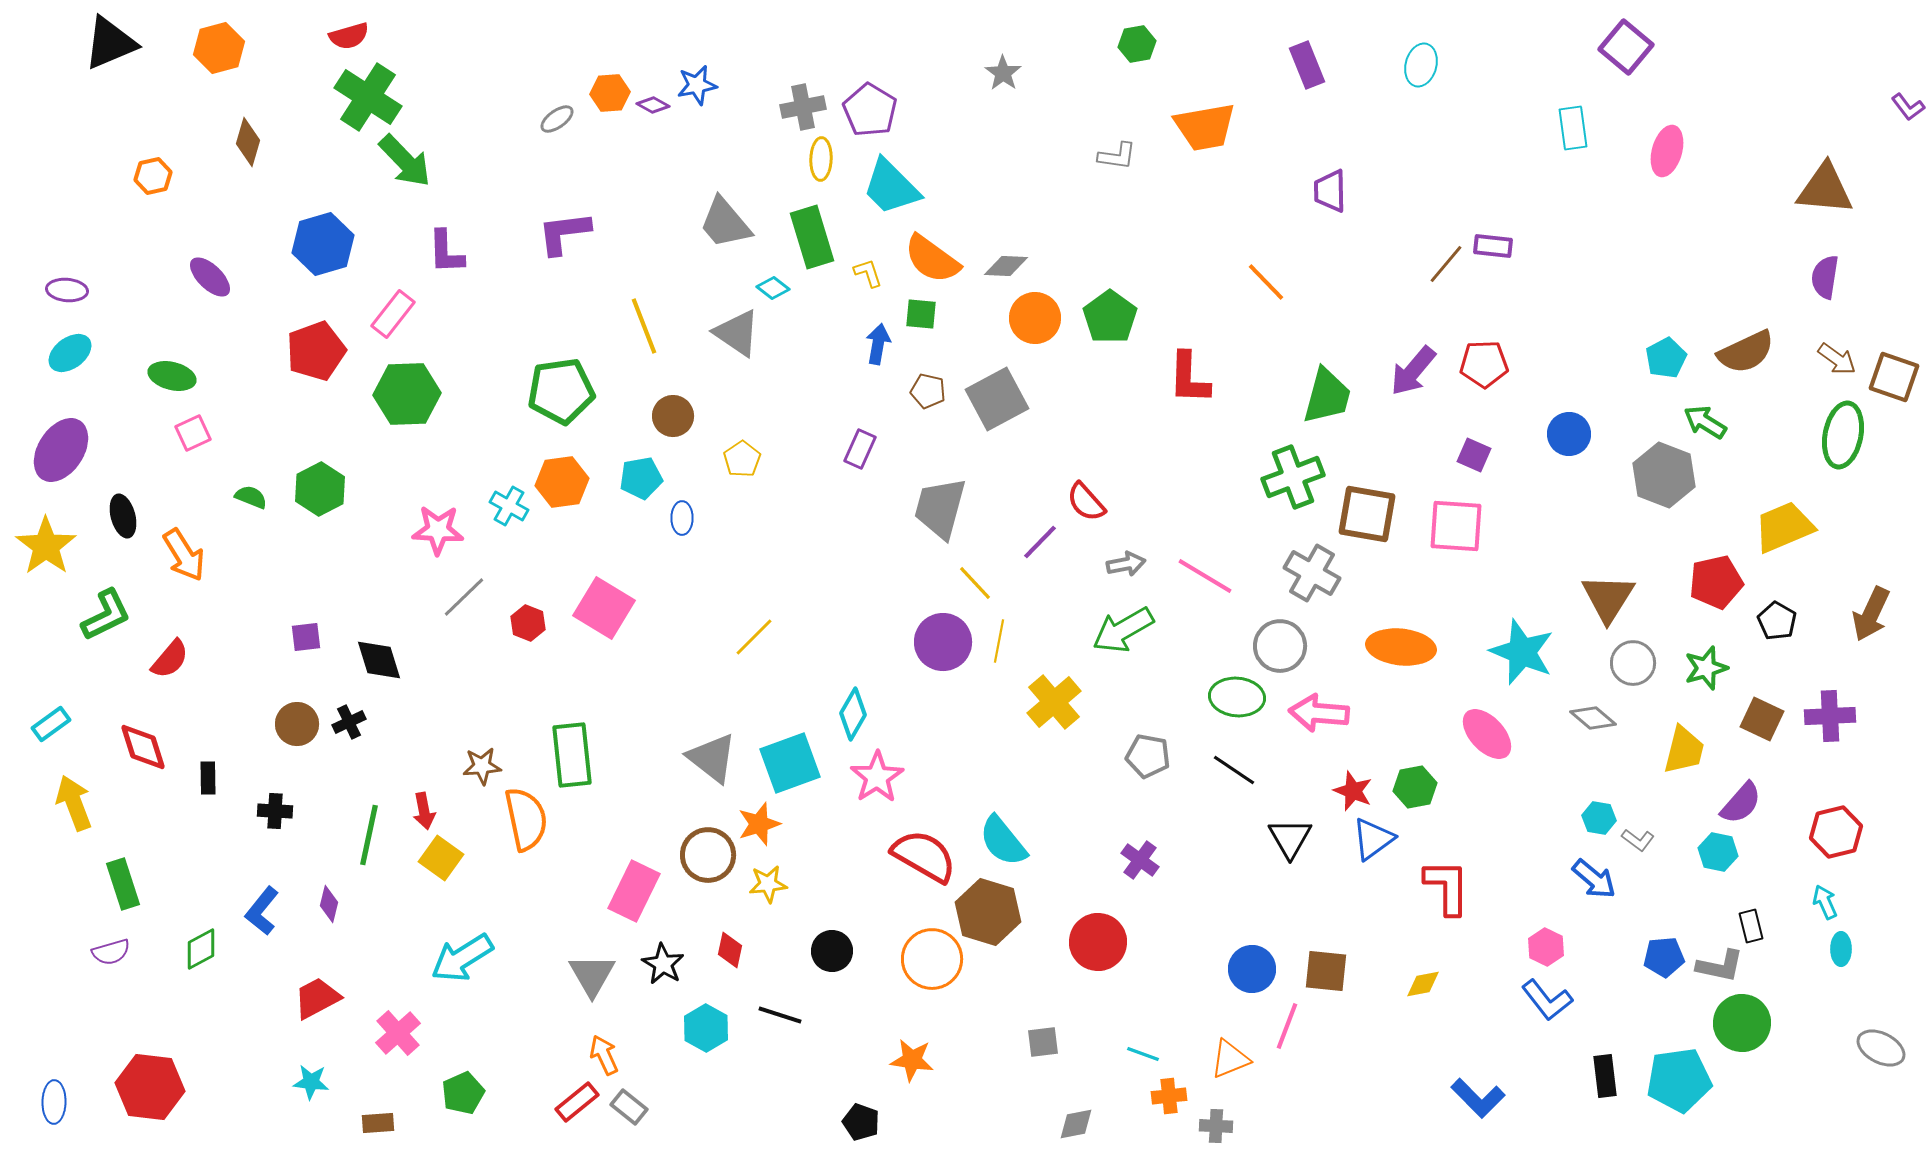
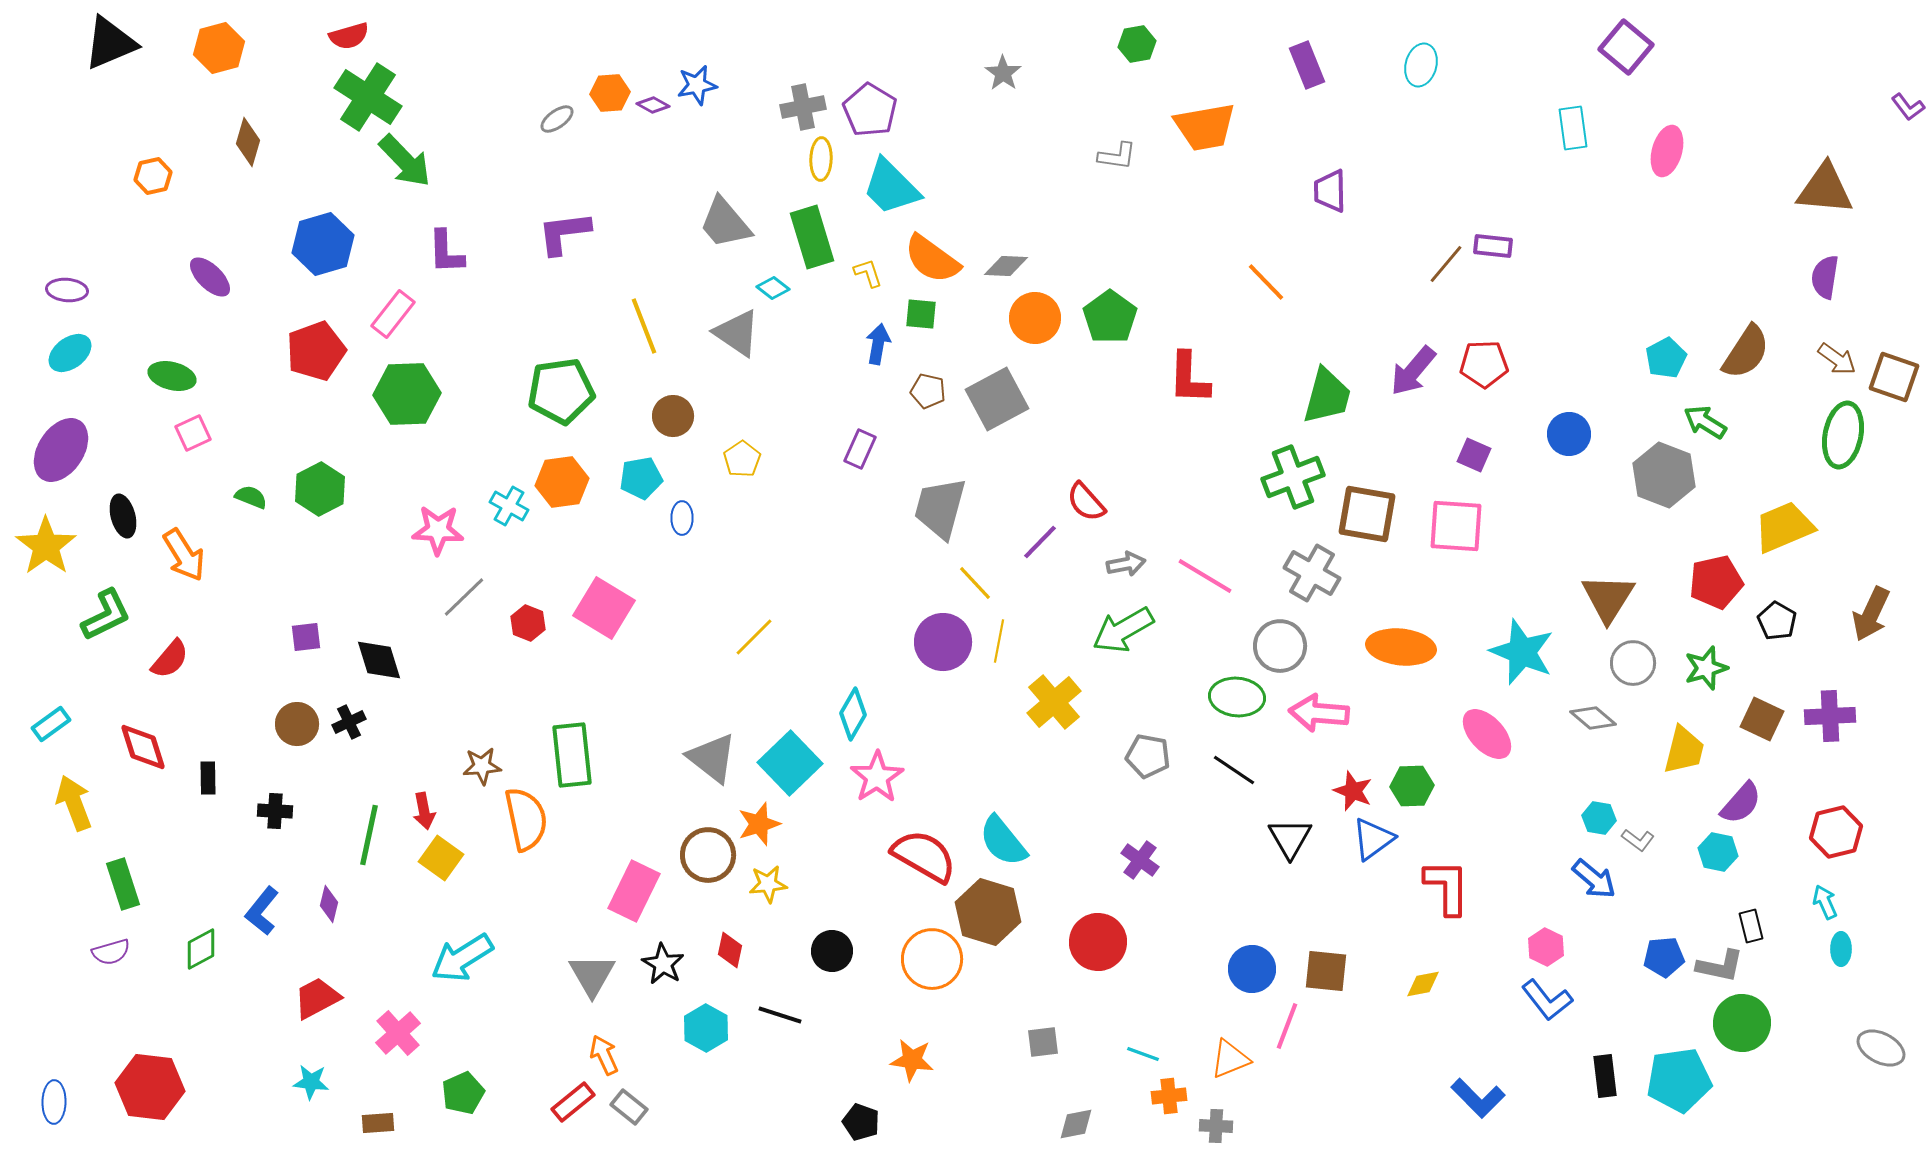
brown semicircle at (1746, 352): rotated 32 degrees counterclockwise
cyan square at (790, 763): rotated 24 degrees counterclockwise
green hexagon at (1415, 787): moved 3 px left, 1 px up; rotated 9 degrees clockwise
red rectangle at (577, 1102): moved 4 px left
